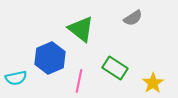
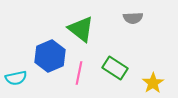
gray semicircle: rotated 30 degrees clockwise
blue hexagon: moved 2 px up
pink line: moved 8 px up
